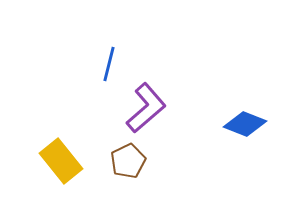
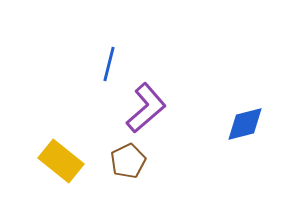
blue diamond: rotated 36 degrees counterclockwise
yellow rectangle: rotated 12 degrees counterclockwise
